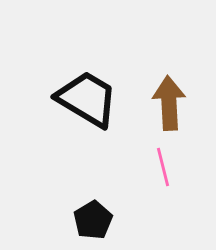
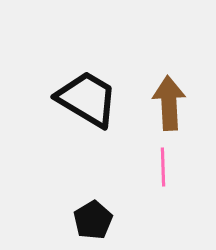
pink line: rotated 12 degrees clockwise
